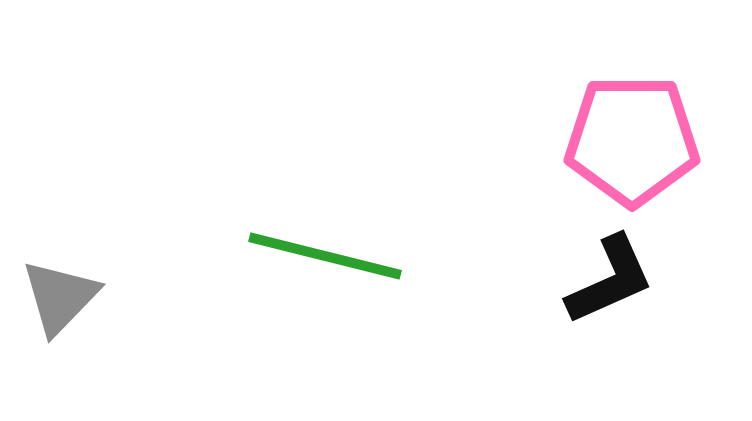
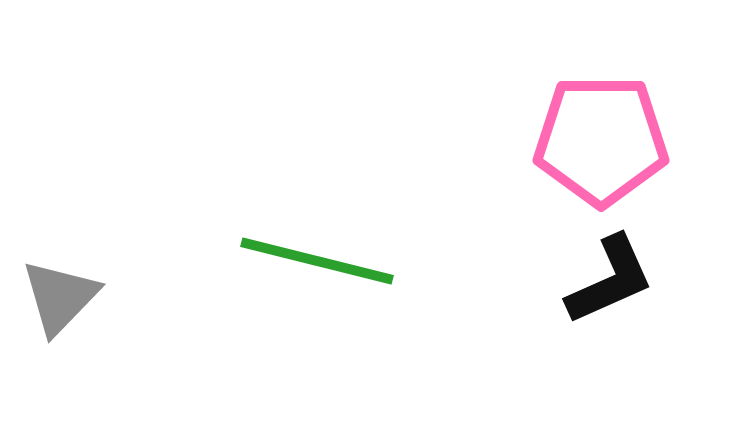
pink pentagon: moved 31 px left
green line: moved 8 px left, 5 px down
